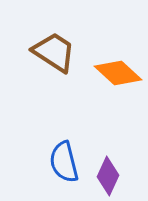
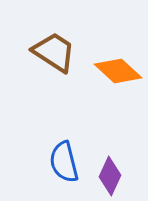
orange diamond: moved 2 px up
purple diamond: moved 2 px right
